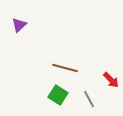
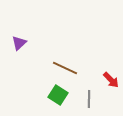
purple triangle: moved 18 px down
brown line: rotated 10 degrees clockwise
gray line: rotated 30 degrees clockwise
